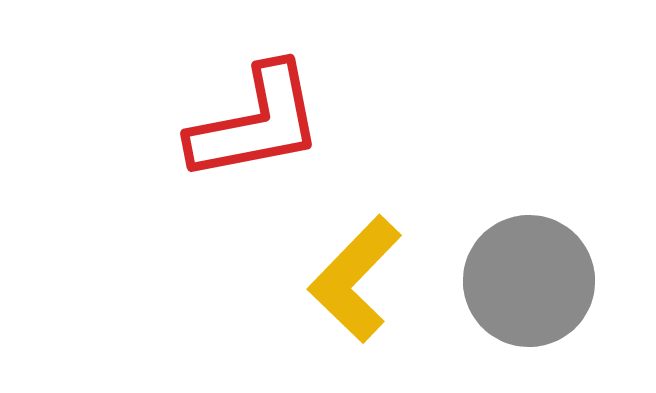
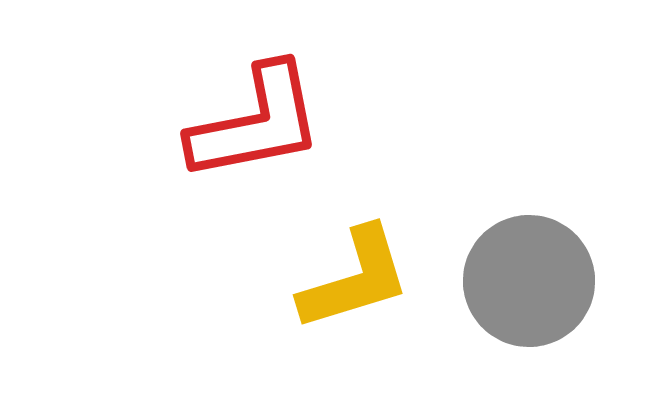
yellow L-shape: rotated 151 degrees counterclockwise
